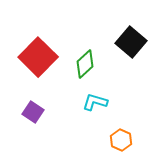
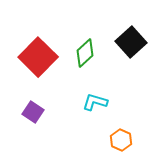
black square: rotated 8 degrees clockwise
green diamond: moved 11 px up
